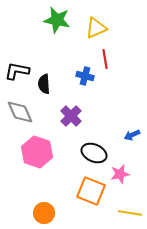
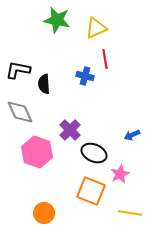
black L-shape: moved 1 px right, 1 px up
purple cross: moved 1 px left, 14 px down
pink star: rotated 12 degrees counterclockwise
